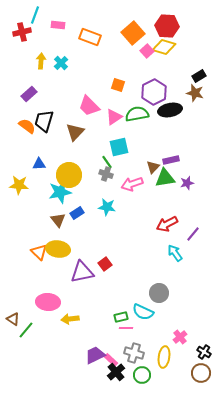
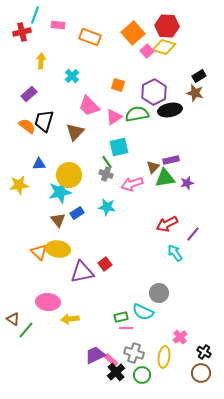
cyan cross at (61, 63): moved 11 px right, 13 px down
yellow star at (19, 185): rotated 12 degrees counterclockwise
